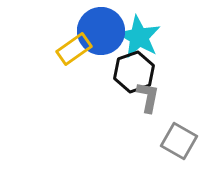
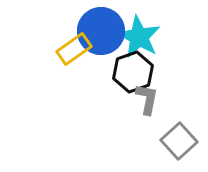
black hexagon: moved 1 px left
gray L-shape: moved 1 px left, 2 px down
gray square: rotated 18 degrees clockwise
